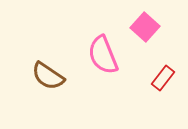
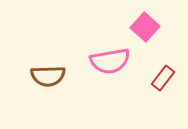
pink semicircle: moved 7 px right, 6 px down; rotated 78 degrees counterclockwise
brown semicircle: rotated 36 degrees counterclockwise
